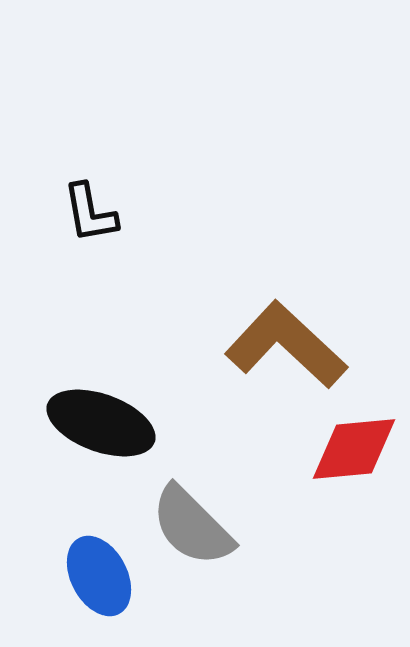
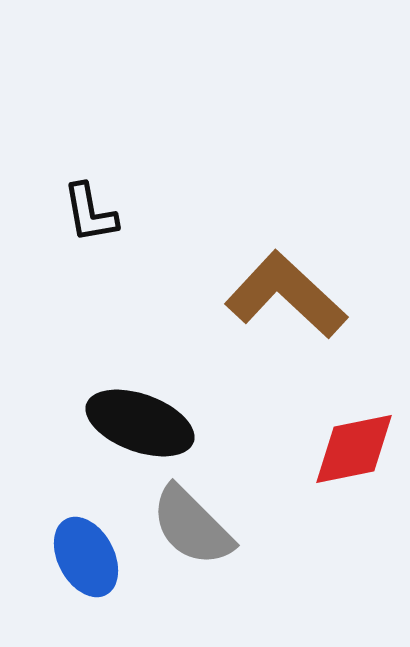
brown L-shape: moved 50 px up
black ellipse: moved 39 px right
red diamond: rotated 6 degrees counterclockwise
blue ellipse: moved 13 px left, 19 px up
